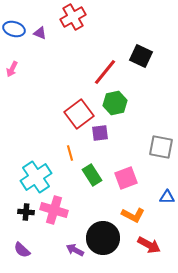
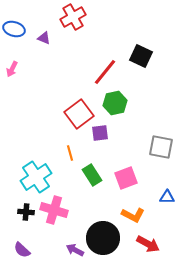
purple triangle: moved 4 px right, 5 px down
red arrow: moved 1 px left, 1 px up
